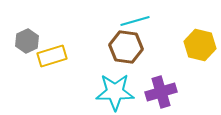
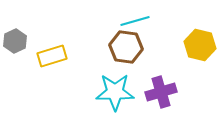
gray hexagon: moved 12 px left
